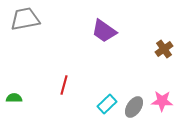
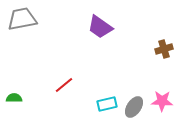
gray trapezoid: moved 3 px left
purple trapezoid: moved 4 px left, 4 px up
brown cross: rotated 18 degrees clockwise
red line: rotated 36 degrees clockwise
cyan rectangle: rotated 30 degrees clockwise
